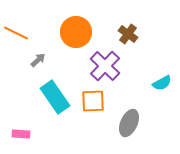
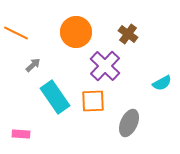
gray arrow: moved 5 px left, 5 px down
